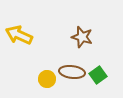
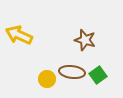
brown star: moved 3 px right, 3 px down
